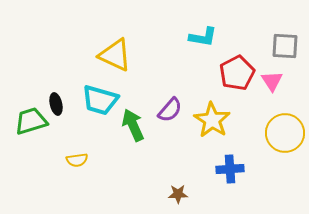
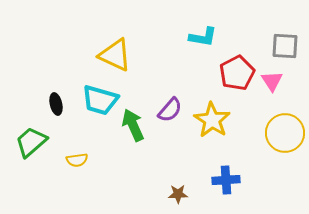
green trapezoid: moved 21 px down; rotated 24 degrees counterclockwise
blue cross: moved 4 px left, 11 px down
